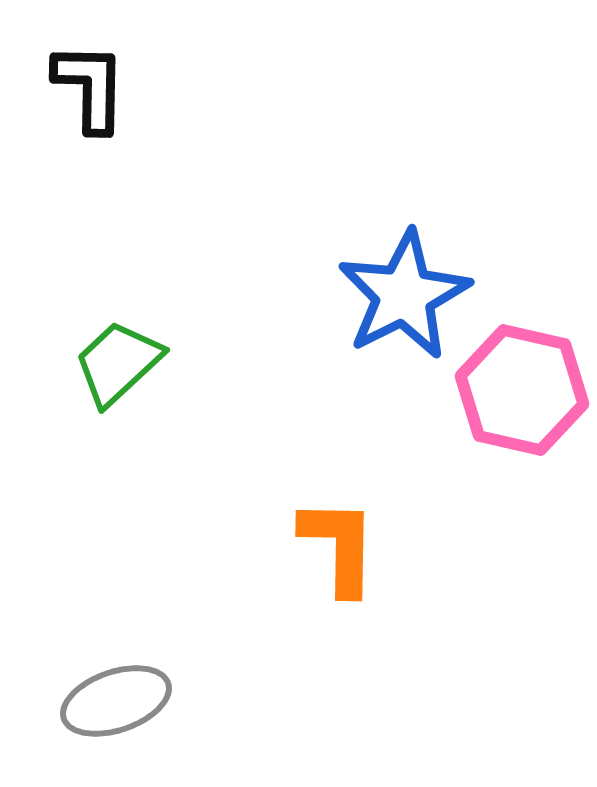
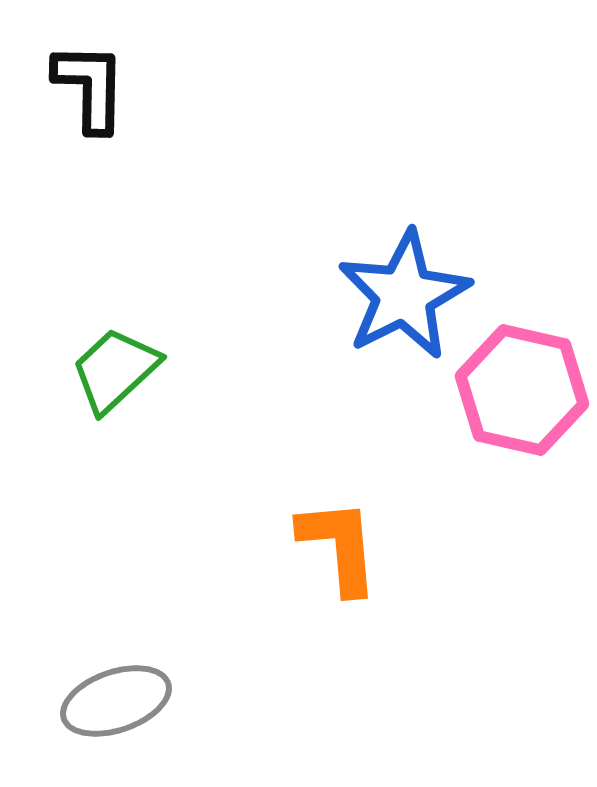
green trapezoid: moved 3 px left, 7 px down
orange L-shape: rotated 6 degrees counterclockwise
